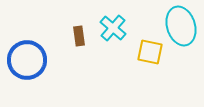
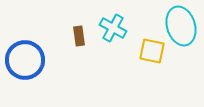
cyan cross: rotated 12 degrees counterclockwise
yellow square: moved 2 px right, 1 px up
blue circle: moved 2 px left
